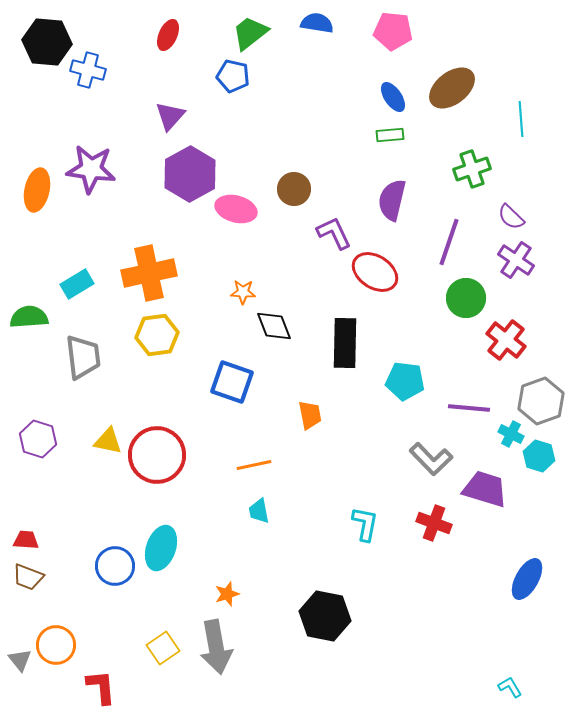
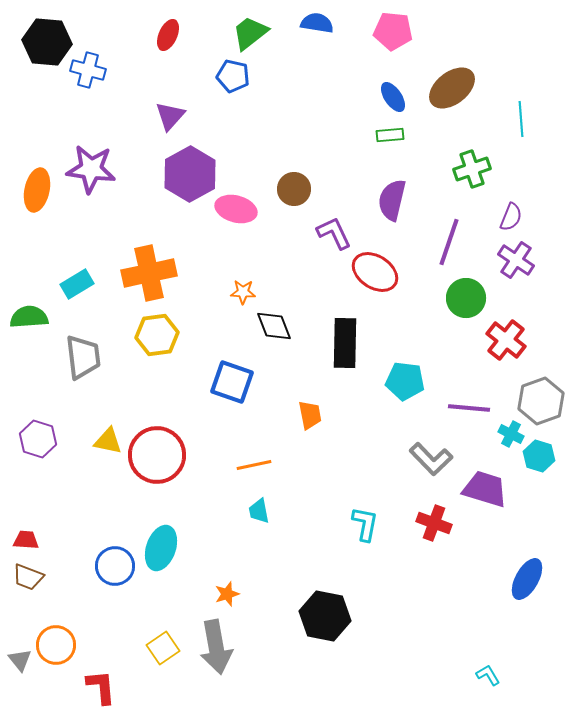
purple semicircle at (511, 217): rotated 112 degrees counterclockwise
cyan L-shape at (510, 687): moved 22 px left, 12 px up
